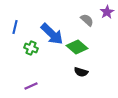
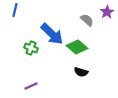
blue line: moved 17 px up
